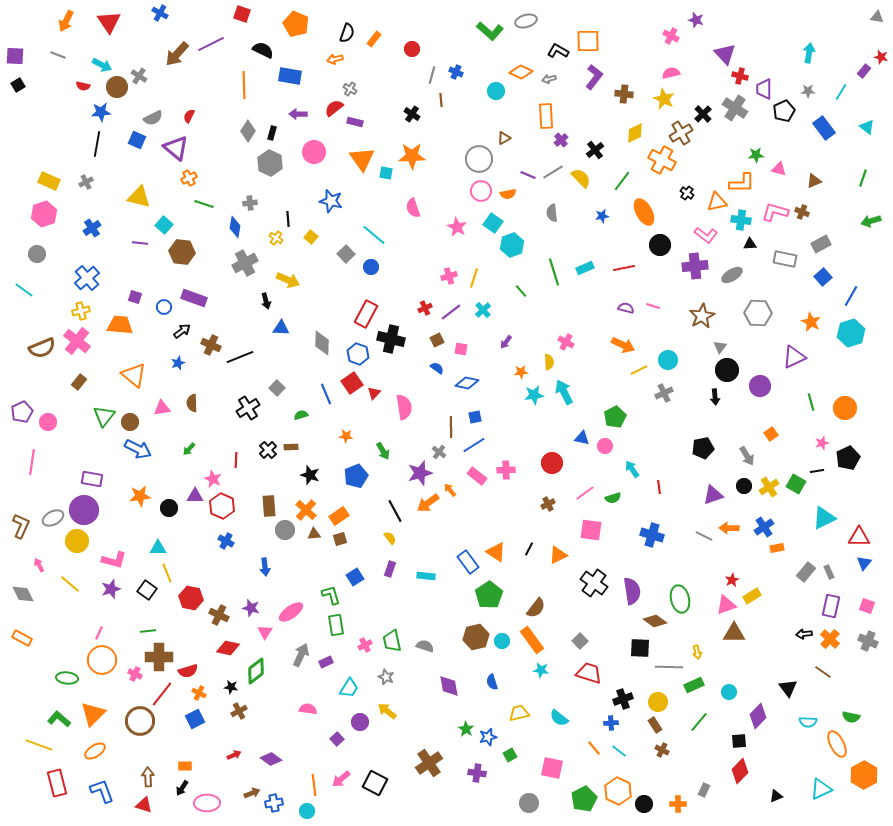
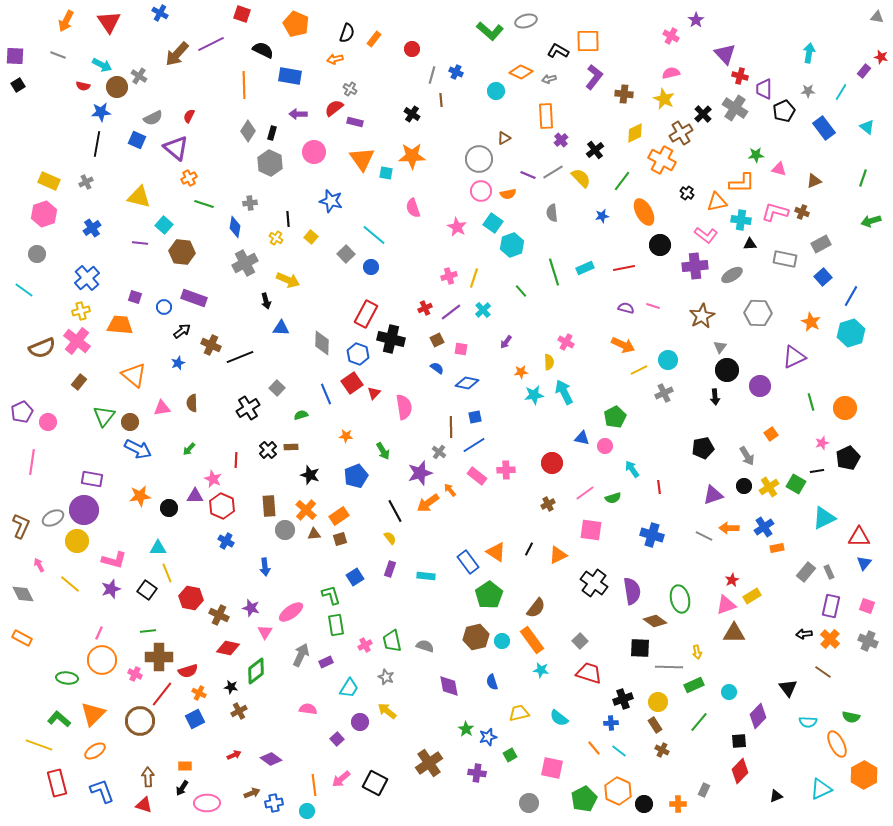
purple star at (696, 20): rotated 21 degrees clockwise
